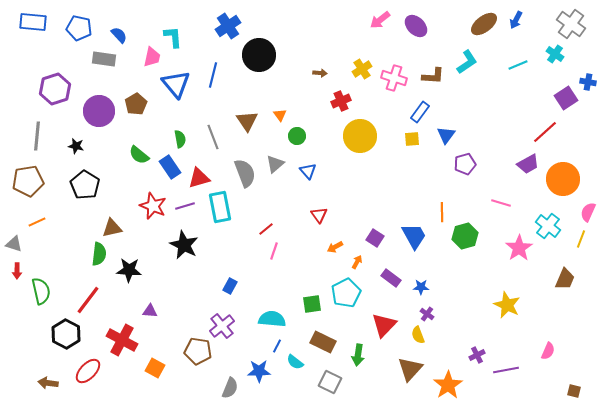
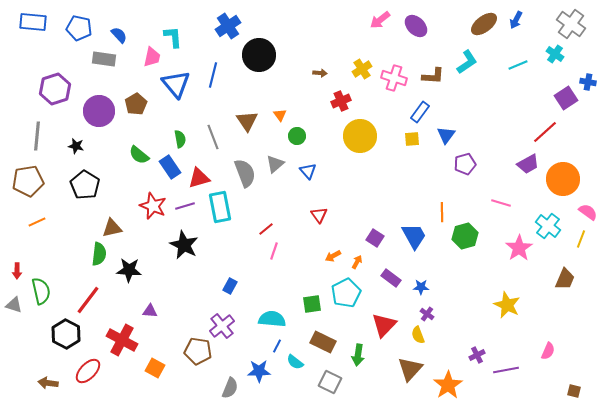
pink semicircle at (588, 212): rotated 102 degrees clockwise
gray triangle at (14, 244): moved 61 px down
orange arrow at (335, 247): moved 2 px left, 9 px down
